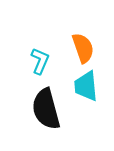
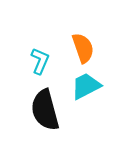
cyan trapezoid: rotated 68 degrees clockwise
black semicircle: moved 1 px left, 1 px down
